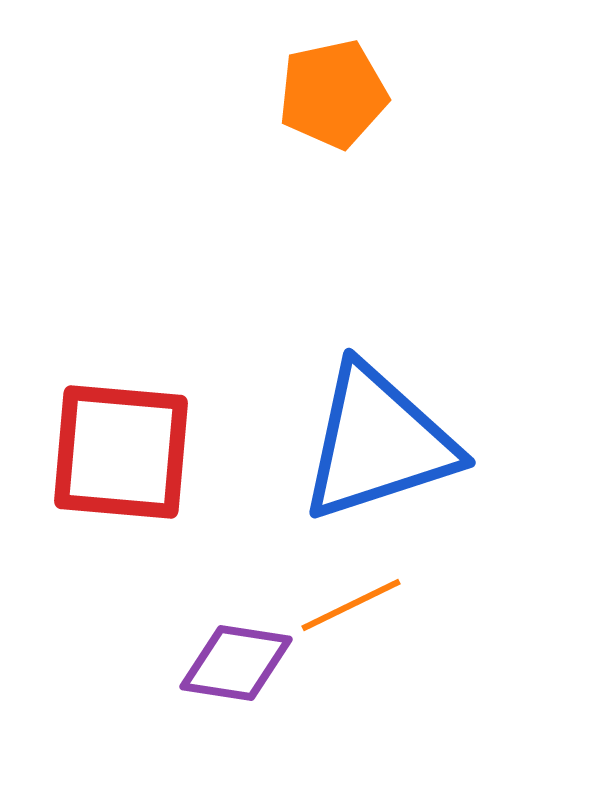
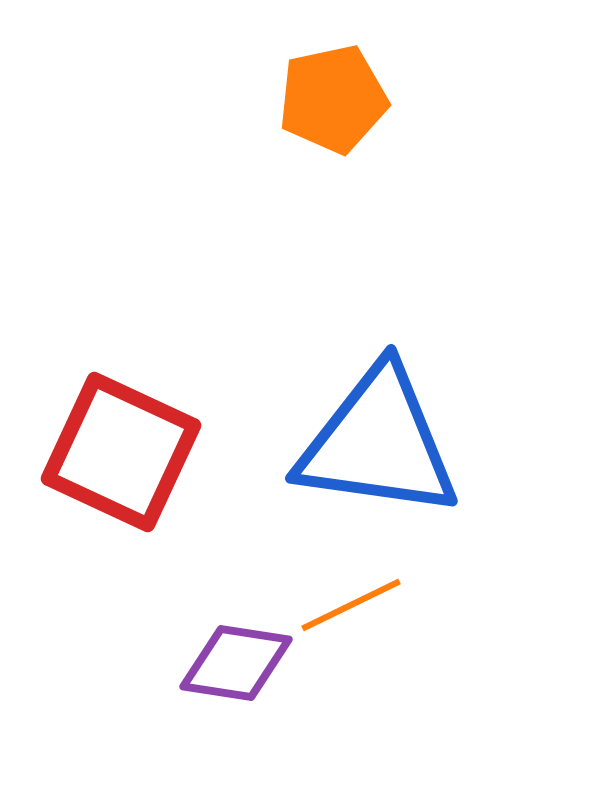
orange pentagon: moved 5 px down
blue triangle: rotated 26 degrees clockwise
red square: rotated 20 degrees clockwise
